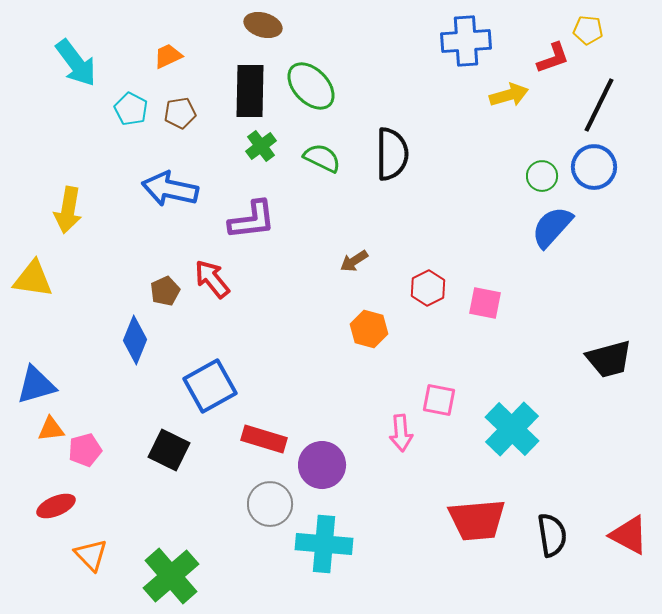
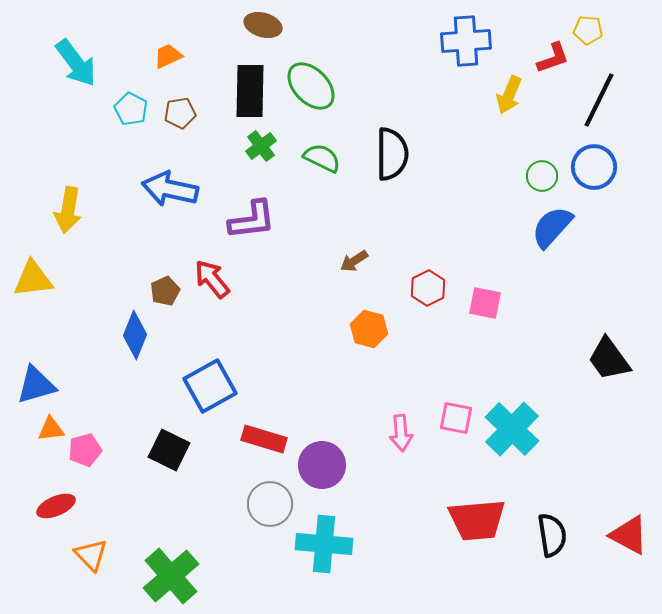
yellow arrow at (509, 95): rotated 129 degrees clockwise
black line at (599, 105): moved 5 px up
yellow triangle at (33, 279): rotated 15 degrees counterclockwise
blue diamond at (135, 340): moved 5 px up
black trapezoid at (609, 359): rotated 69 degrees clockwise
pink square at (439, 400): moved 17 px right, 18 px down
